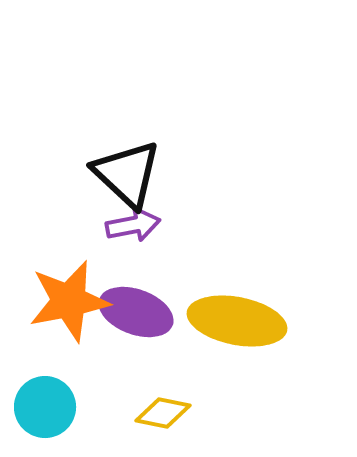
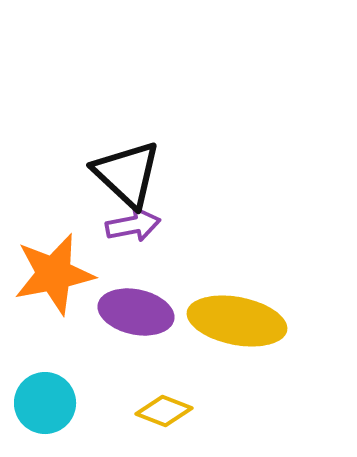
orange star: moved 15 px left, 27 px up
purple ellipse: rotated 8 degrees counterclockwise
cyan circle: moved 4 px up
yellow diamond: moved 1 px right, 2 px up; rotated 10 degrees clockwise
